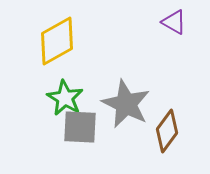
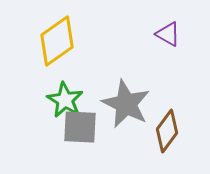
purple triangle: moved 6 px left, 12 px down
yellow diamond: rotated 6 degrees counterclockwise
green star: moved 2 px down
